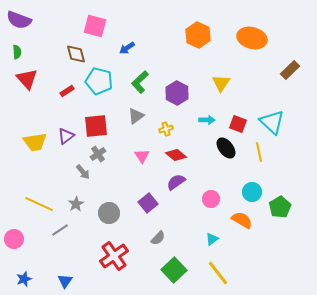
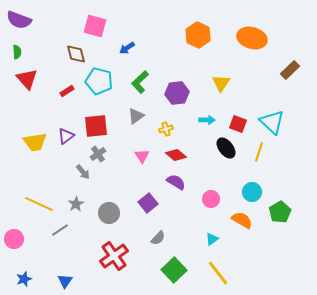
purple hexagon at (177, 93): rotated 25 degrees clockwise
yellow line at (259, 152): rotated 30 degrees clockwise
purple semicircle at (176, 182): rotated 66 degrees clockwise
green pentagon at (280, 207): moved 5 px down
